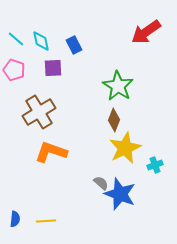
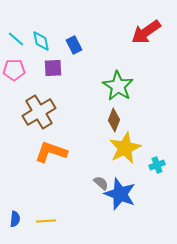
pink pentagon: rotated 20 degrees counterclockwise
cyan cross: moved 2 px right
